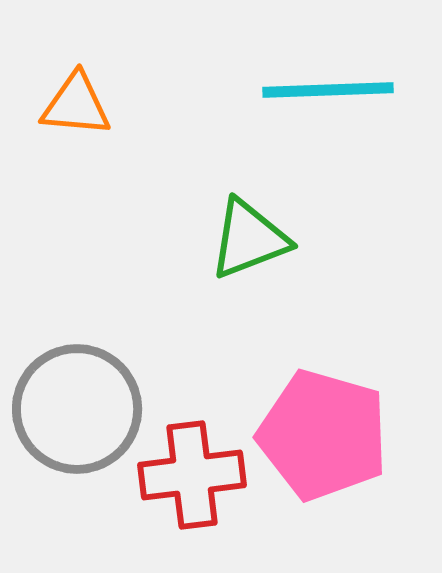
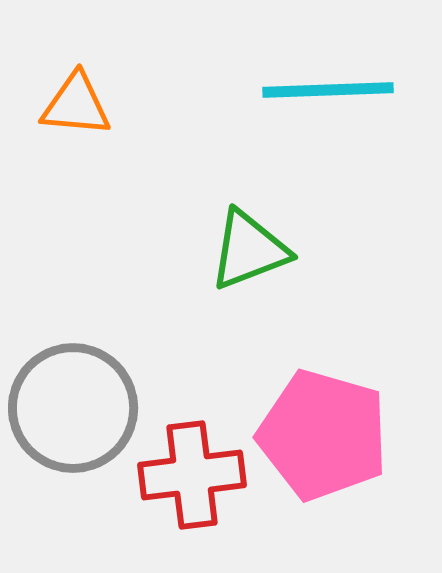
green triangle: moved 11 px down
gray circle: moved 4 px left, 1 px up
